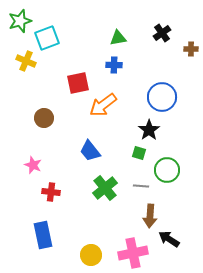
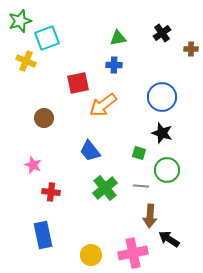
black star: moved 13 px right, 3 px down; rotated 20 degrees counterclockwise
